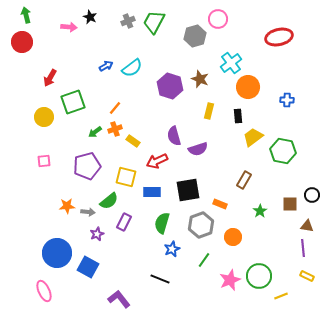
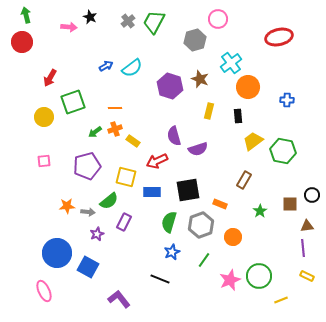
gray cross at (128, 21): rotated 16 degrees counterclockwise
gray hexagon at (195, 36): moved 4 px down
orange line at (115, 108): rotated 48 degrees clockwise
yellow trapezoid at (253, 137): moved 4 px down
green semicircle at (162, 223): moved 7 px right, 1 px up
brown triangle at (307, 226): rotated 16 degrees counterclockwise
blue star at (172, 249): moved 3 px down
yellow line at (281, 296): moved 4 px down
